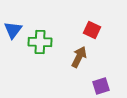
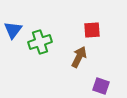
red square: rotated 30 degrees counterclockwise
green cross: rotated 20 degrees counterclockwise
purple square: rotated 36 degrees clockwise
